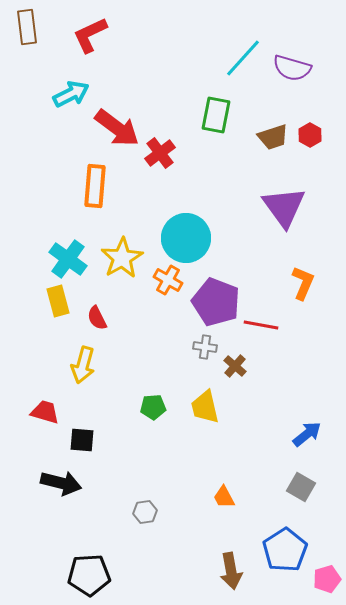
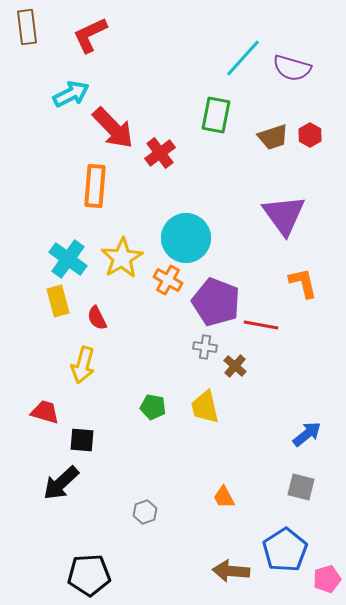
red arrow: moved 4 px left; rotated 9 degrees clockwise
purple triangle: moved 8 px down
orange L-shape: rotated 36 degrees counterclockwise
green pentagon: rotated 15 degrees clockwise
black arrow: rotated 123 degrees clockwise
gray square: rotated 16 degrees counterclockwise
gray hexagon: rotated 10 degrees counterclockwise
brown arrow: rotated 105 degrees clockwise
